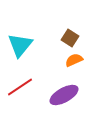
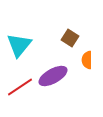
cyan triangle: moved 1 px left
orange semicircle: moved 13 px right; rotated 66 degrees counterclockwise
purple ellipse: moved 11 px left, 19 px up
